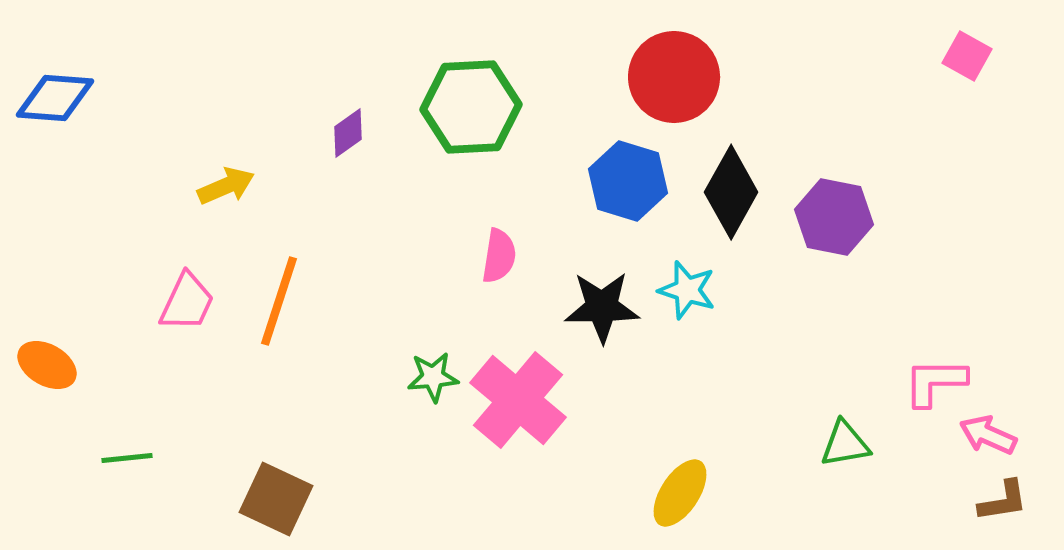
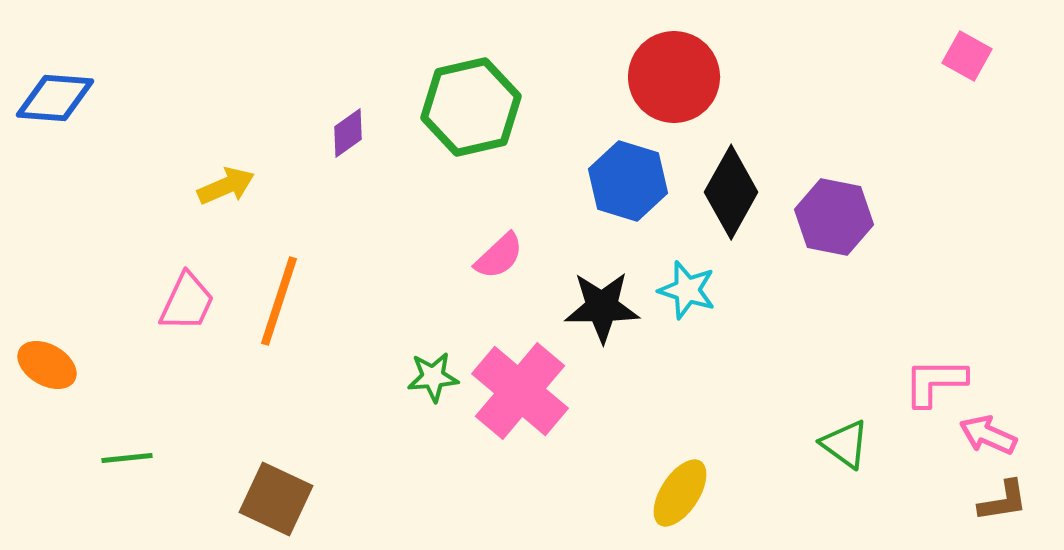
green hexagon: rotated 10 degrees counterclockwise
pink semicircle: rotated 38 degrees clockwise
pink cross: moved 2 px right, 9 px up
green triangle: rotated 46 degrees clockwise
